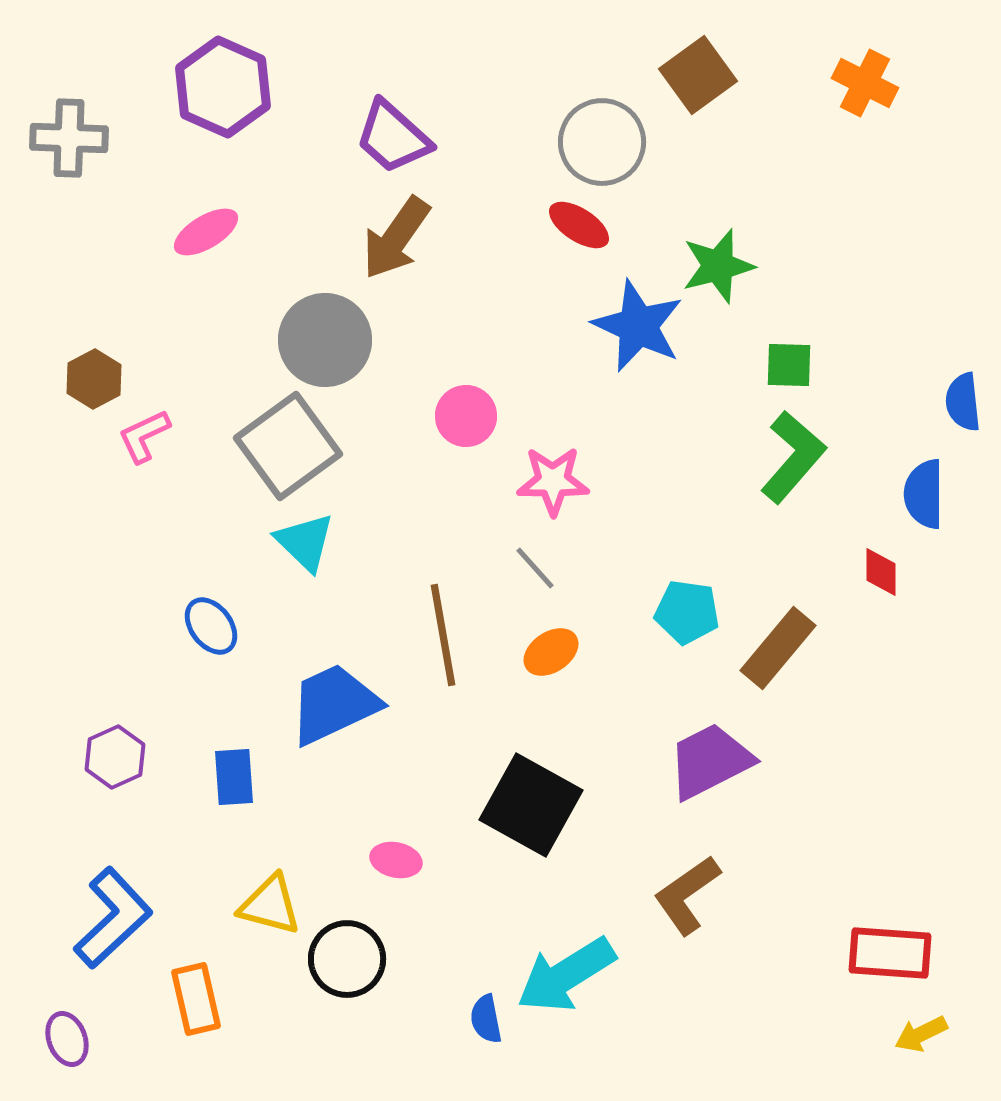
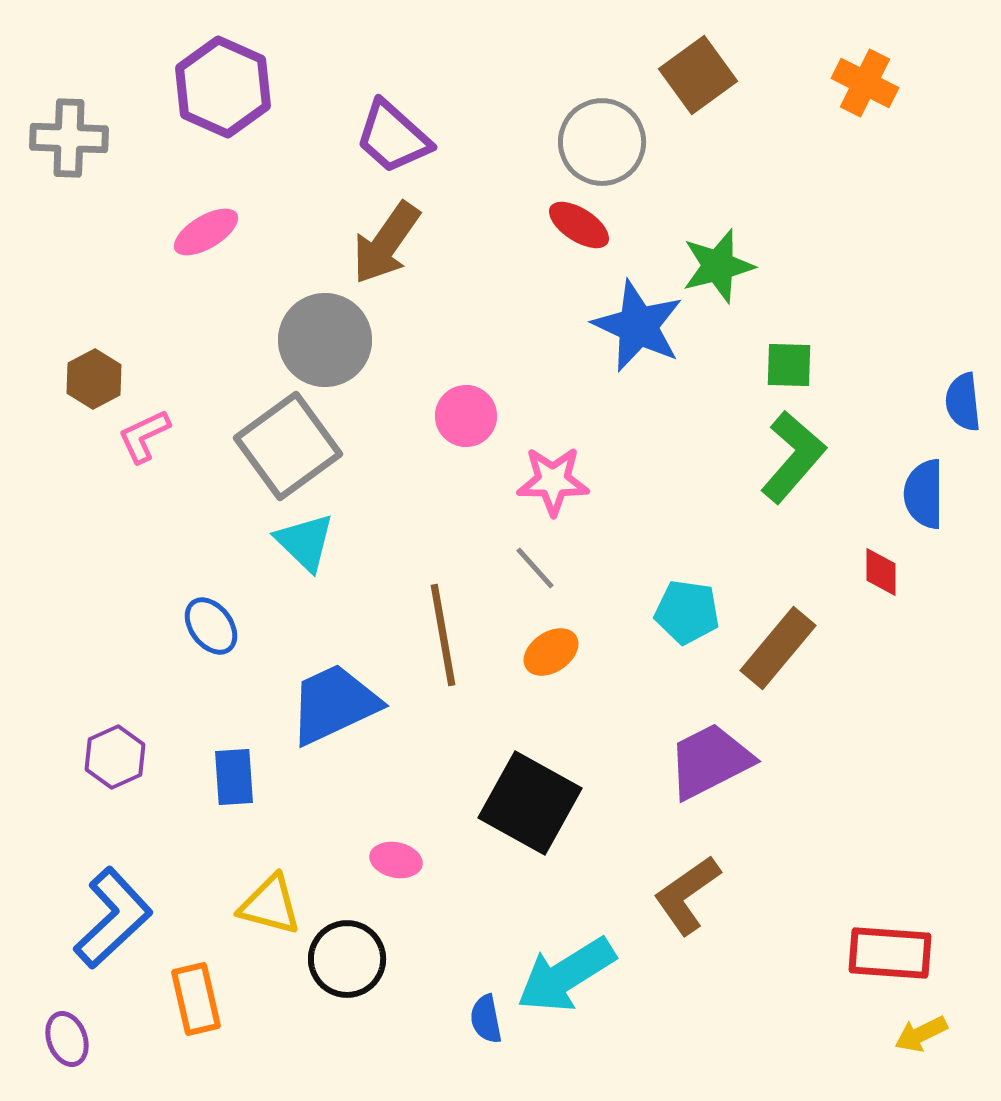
brown arrow at (396, 238): moved 10 px left, 5 px down
black square at (531, 805): moved 1 px left, 2 px up
